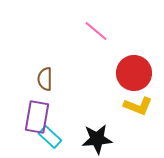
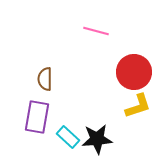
pink line: rotated 25 degrees counterclockwise
red circle: moved 1 px up
yellow L-shape: rotated 40 degrees counterclockwise
cyan rectangle: moved 18 px right
